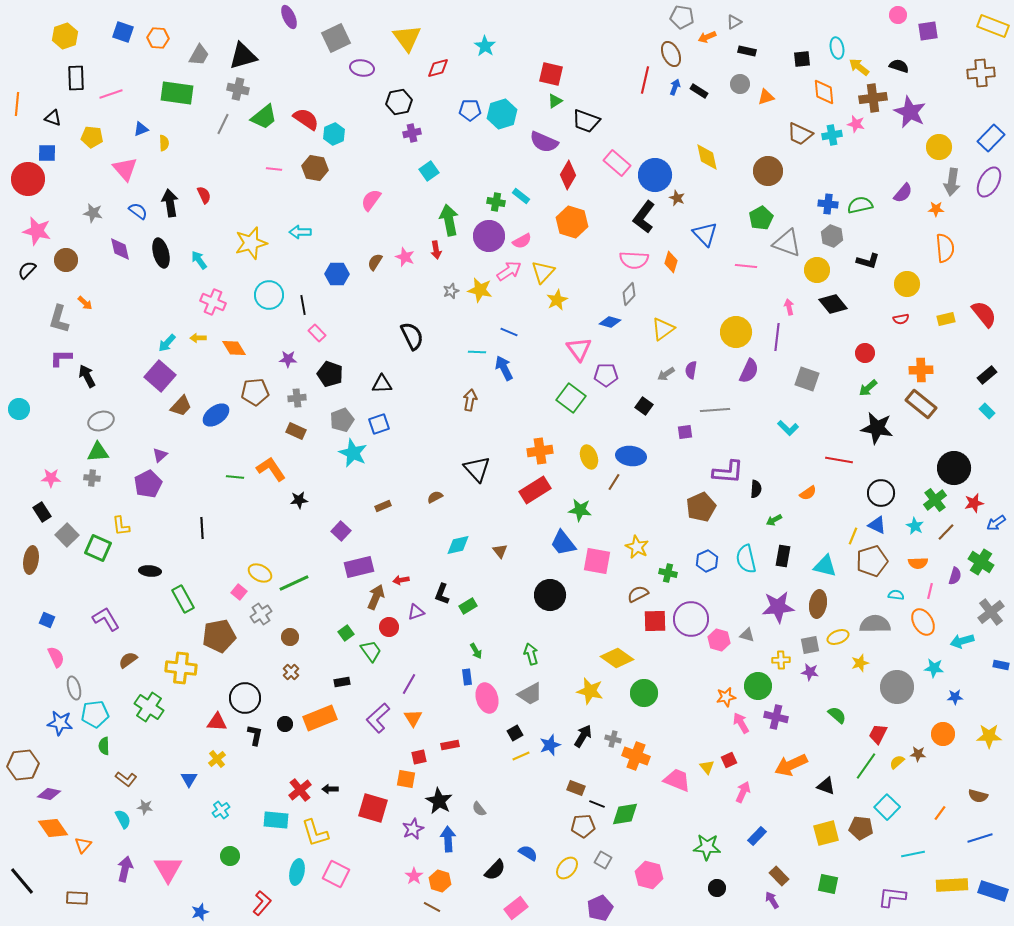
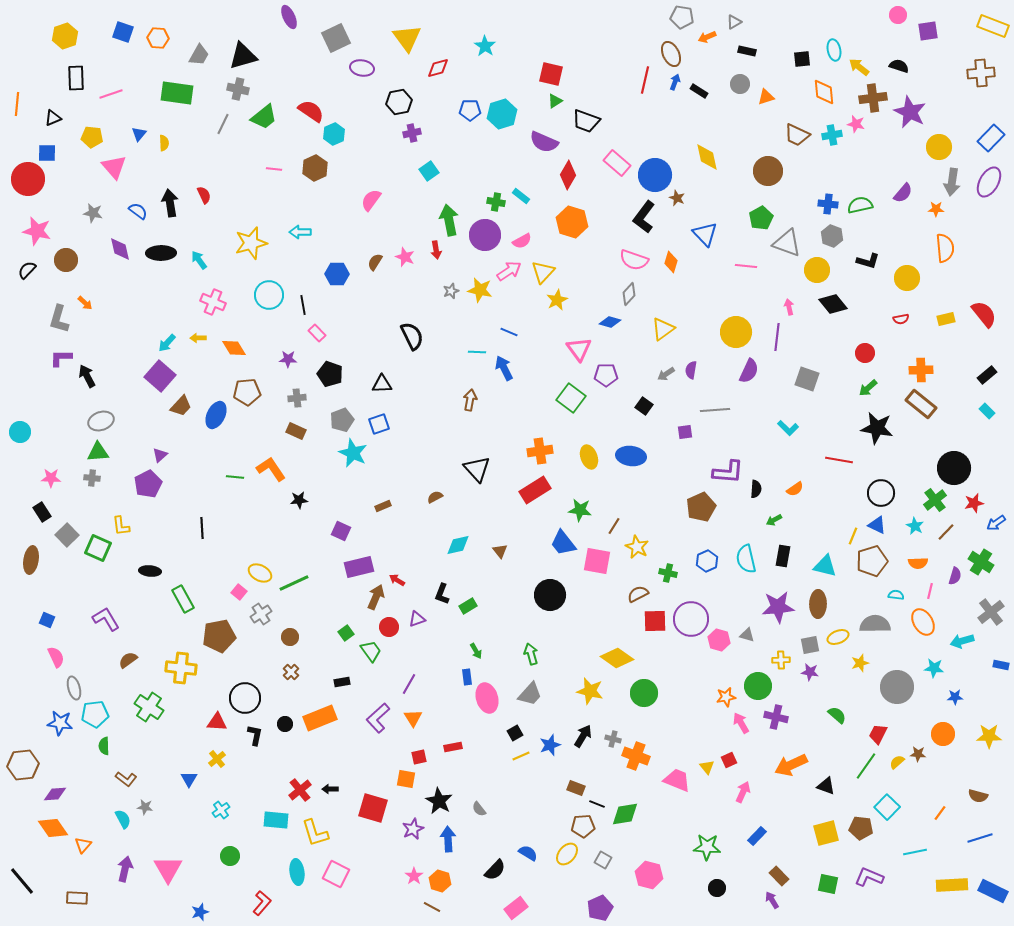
cyan ellipse at (837, 48): moved 3 px left, 2 px down
blue arrow at (675, 87): moved 5 px up
black triangle at (53, 118): rotated 42 degrees counterclockwise
red semicircle at (306, 119): moved 5 px right, 8 px up
blue triangle at (141, 129): moved 2 px left, 5 px down; rotated 28 degrees counterclockwise
brown trapezoid at (800, 134): moved 3 px left, 1 px down
brown hexagon at (315, 168): rotated 25 degrees clockwise
pink triangle at (125, 169): moved 11 px left, 2 px up
purple circle at (489, 236): moved 4 px left, 1 px up
black ellipse at (161, 253): rotated 76 degrees counterclockwise
pink semicircle at (634, 260): rotated 16 degrees clockwise
yellow circle at (907, 284): moved 6 px up
brown pentagon at (255, 392): moved 8 px left
cyan circle at (19, 409): moved 1 px right, 23 px down
blue ellipse at (216, 415): rotated 28 degrees counterclockwise
brown line at (614, 482): moved 44 px down
orange semicircle at (808, 493): moved 13 px left, 4 px up
purple square at (341, 531): rotated 18 degrees counterclockwise
red arrow at (401, 580): moved 4 px left; rotated 42 degrees clockwise
brown ellipse at (818, 604): rotated 8 degrees counterclockwise
purple triangle at (416, 612): moved 1 px right, 7 px down
gray trapezoid at (530, 694): rotated 20 degrees counterclockwise
red rectangle at (450, 745): moved 3 px right, 2 px down
purple diamond at (49, 794): moved 6 px right; rotated 15 degrees counterclockwise
cyan line at (913, 854): moved 2 px right, 2 px up
yellow ellipse at (567, 868): moved 14 px up
cyan ellipse at (297, 872): rotated 20 degrees counterclockwise
blue rectangle at (993, 891): rotated 8 degrees clockwise
purple L-shape at (892, 897): moved 23 px left, 20 px up; rotated 16 degrees clockwise
